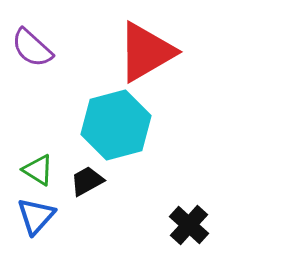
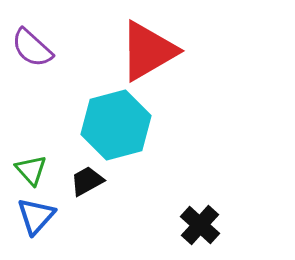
red triangle: moved 2 px right, 1 px up
green triangle: moved 7 px left; rotated 16 degrees clockwise
black cross: moved 11 px right
